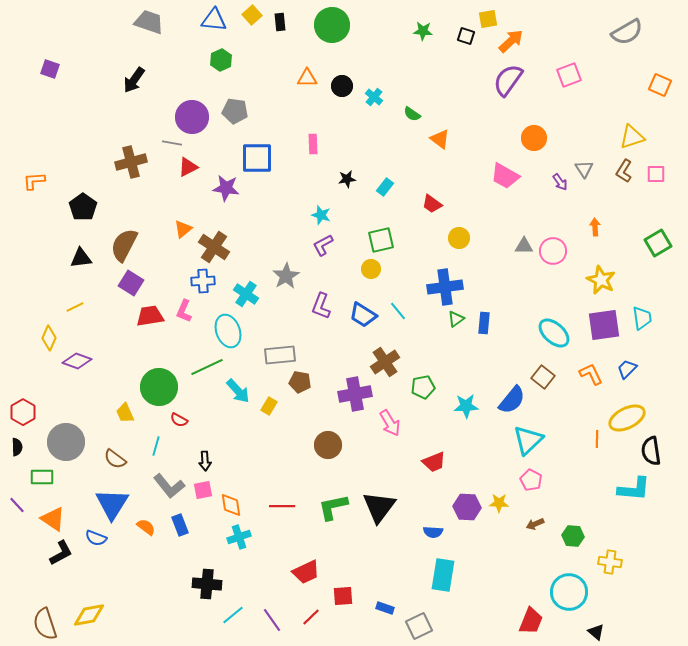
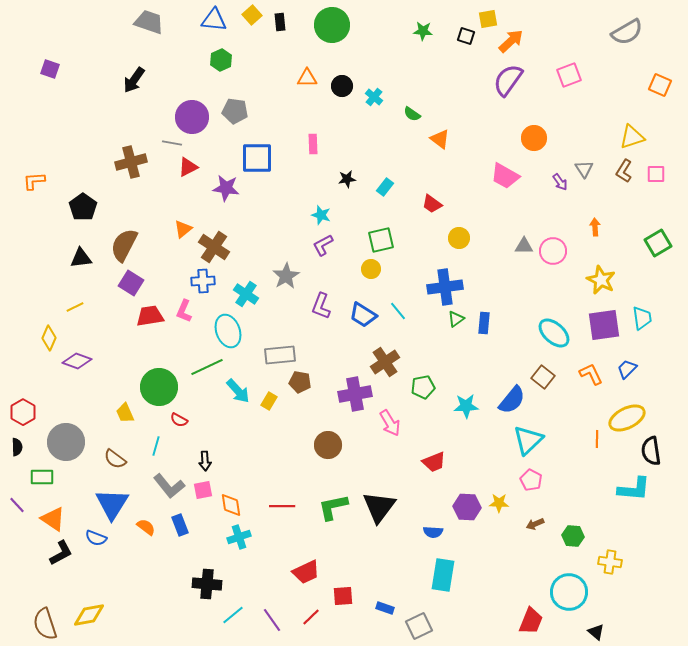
yellow rectangle at (269, 406): moved 5 px up
